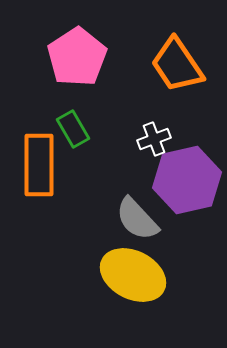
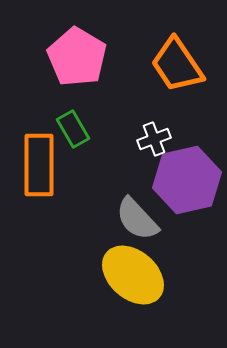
pink pentagon: rotated 8 degrees counterclockwise
yellow ellipse: rotated 14 degrees clockwise
